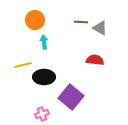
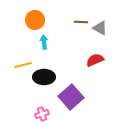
red semicircle: rotated 30 degrees counterclockwise
purple square: rotated 10 degrees clockwise
